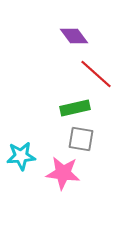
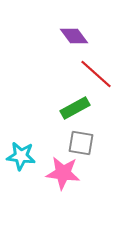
green rectangle: rotated 16 degrees counterclockwise
gray square: moved 4 px down
cyan star: rotated 12 degrees clockwise
